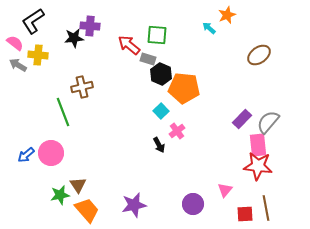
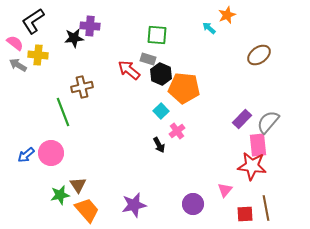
red arrow: moved 25 px down
red star: moved 6 px left
